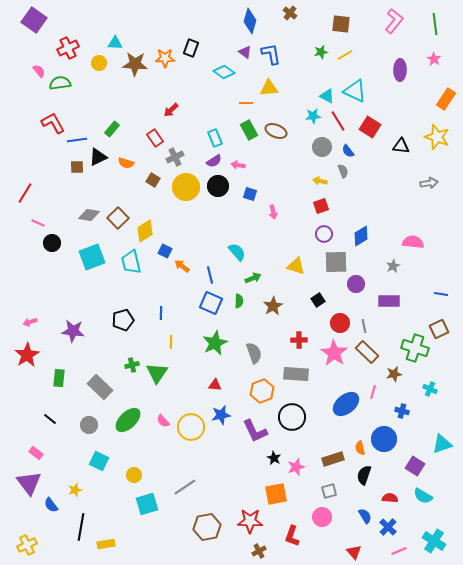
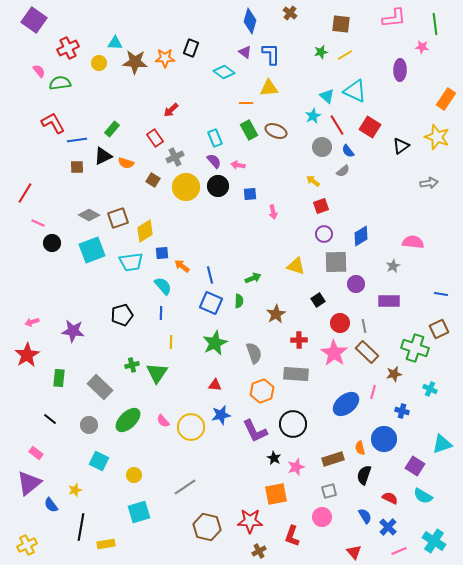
pink L-shape at (394, 21): moved 3 px up; rotated 45 degrees clockwise
blue L-shape at (271, 54): rotated 10 degrees clockwise
pink star at (434, 59): moved 12 px left, 12 px up; rotated 24 degrees counterclockwise
brown star at (135, 64): moved 2 px up
cyan triangle at (327, 96): rotated 14 degrees clockwise
cyan star at (313, 116): rotated 21 degrees counterclockwise
red line at (338, 121): moved 1 px left, 4 px down
black triangle at (401, 146): rotated 42 degrees counterclockwise
black triangle at (98, 157): moved 5 px right, 1 px up
purple semicircle at (214, 161): rotated 98 degrees counterclockwise
gray semicircle at (343, 171): rotated 72 degrees clockwise
yellow arrow at (320, 181): moved 7 px left; rotated 24 degrees clockwise
blue square at (250, 194): rotated 24 degrees counterclockwise
gray diamond at (89, 215): rotated 20 degrees clockwise
brown square at (118, 218): rotated 25 degrees clockwise
blue square at (165, 251): moved 3 px left, 2 px down; rotated 32 degrees counterclockwise
cyan semicircle at (237, 252): moved 74 px left, 34 px down
cyan square at (92, 257): moved 7 px up
cyan trapezoid at (131, 262): rotated 85 degrees counterclockwise
brown star at (273, 306): moved 3 px right, 8 px down
black pentagon at (123, 320): moved 1 px left, 5 px up
pink arrow at (30, 322): moved 2 px right
black circle at (292, 417): moved 1 px right, 7 px down
purple triangle at (29, 483): rotated 28 degrees clockwise
red semicircle at (390, 498): rotated 21 degrees clockwise
cyan square at (147, 504): moved 8 px left, 8 px down
brown hexagon at (207, 527): rotated 24 degrees clockwise
